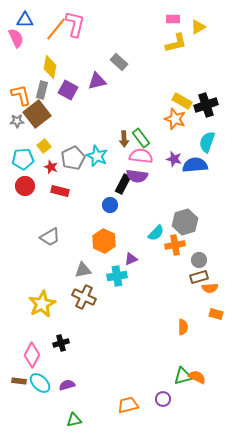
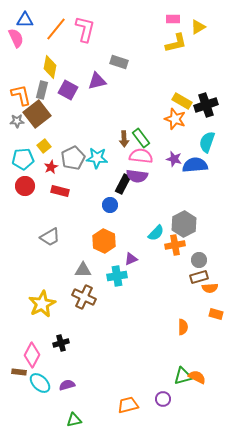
pink L-shape at (75, 24): moved 10 px right, 5 px down
gray rectangle at (119, 62): rotated 24 degrees counterclockwise
cyan star at (97, 156): moved 2 px down; rotated 20 degrees counterclockwise
red star at (51, 167): rotated 24 degrees clockwise
gray hexagon at (185, 222): moved 1 px left, 2 px down; rotated 10 degrees counterclockwise
gray triangle at (83, 270): rotated 12 degrees clockwise
brown rectangle at (19, 381): moved 9 px up
